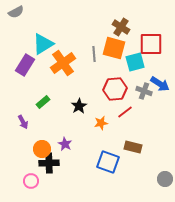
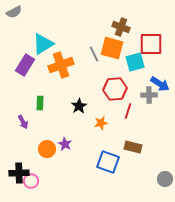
gray semicircle: moved 2 px left
brown cross: rotated 12 degrees counterclockwise
orange square: moved 2 px left
gray line: rotated 21 degrees counterclockwise
orange cross: moved 2 px left, 2 px down; rotated 15 degrees clockwise
gray cross: moved 5 px right, 4 px down; rotated 21 degrees counterclockwise
green rectangle: moved 3 px left, 1 px down; rotated 48 degrees counterclockwise
red line: moved 3 px right, 1 px up; rotated 35 degrees counterclockwise
orange circle: moved 5 px right
black cross: moved 30 px left, 10 px down
